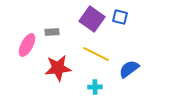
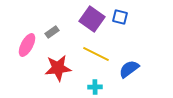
gray rectangle: rotated 32 degrees counterclockwise
